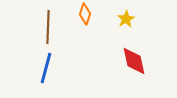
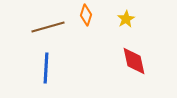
orange diamond: moved 1 px right, 1 px down
brown line: rotated 72 degrees clockwise
blue line: rotated 12 degrees counterclockwise
